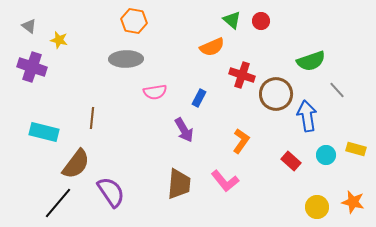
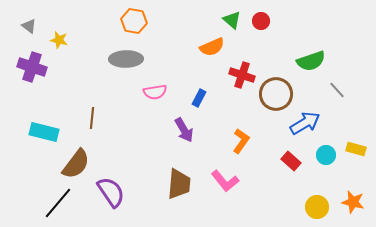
blue arrow: moved 2 px left, 7 px down; rotated 68 degrees clockwise
